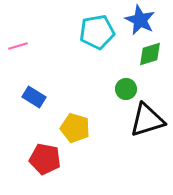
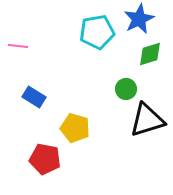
blue star: moved 1 px left, 1 px up; rotated 20 degrees clockwise
pink line: rotated 24 degrees clockwise
